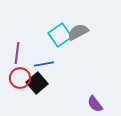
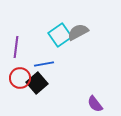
purple line: moved 1 px left, 6 px up
